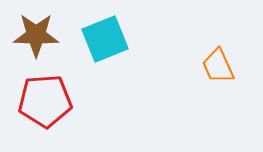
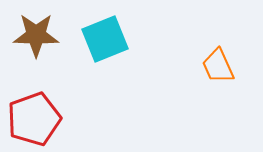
red pentagon: moved 11 px left, 18 px down; rotated 16 degrees counterclockwise
